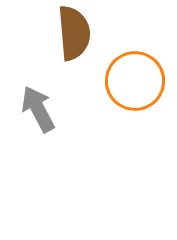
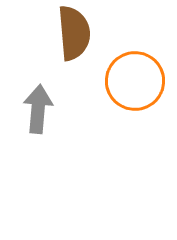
gray arrow: rotated 33 degrees clockwise
